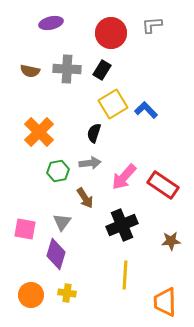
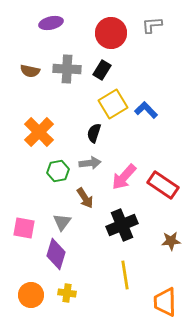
pink square: moved 1 px left, 1 px up
yellow line: rotated 12 degrees counterclockwise
